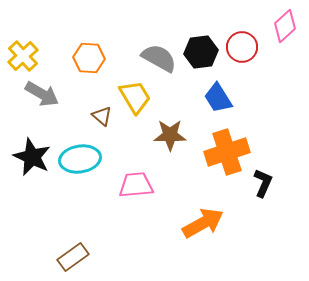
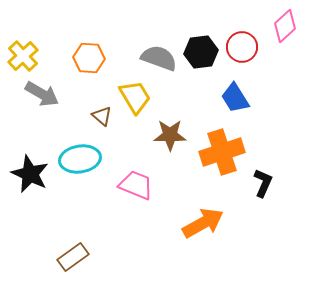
gray semicircle: rotated 9 degrees counterclockwise
blue trapezoid: moved 17 px right
orange cross: moved 5 px left
black star: moved 2 px left, 17 px down
pink trapezoid: rotated 27 degrees clockwise
